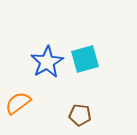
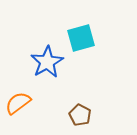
cyan square: moved 4 px left, 21 px up
brown pentagon: rotated 20 degrees clockwise
